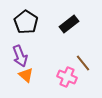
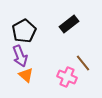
black pentagon: moved 2 px left, 9 px down; rotated 10 degrees clockwise
